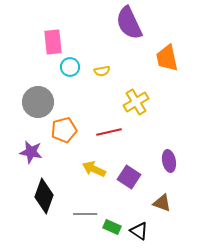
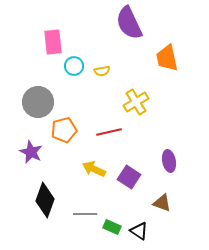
cyan circle: moved 4 px right, 1 px up
purple star: rotated 15 degrees clockwise
black diamond: moved 1 px right, 4 px down
